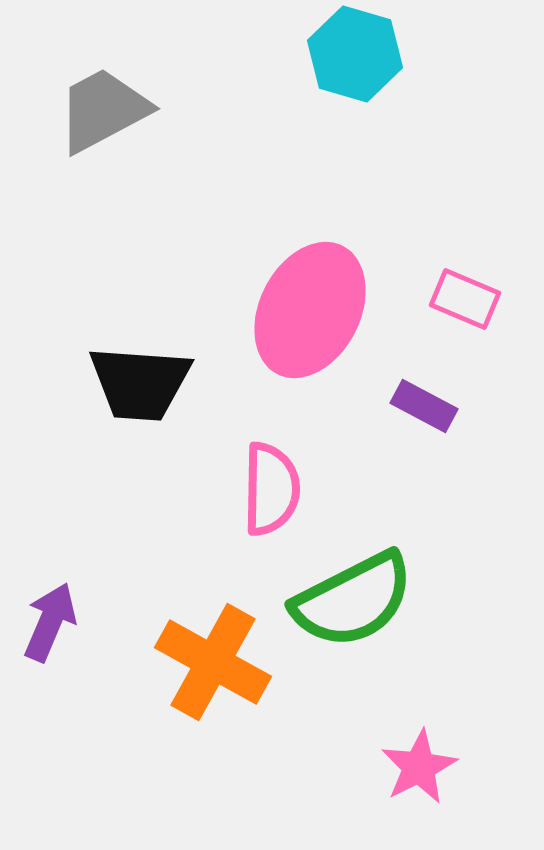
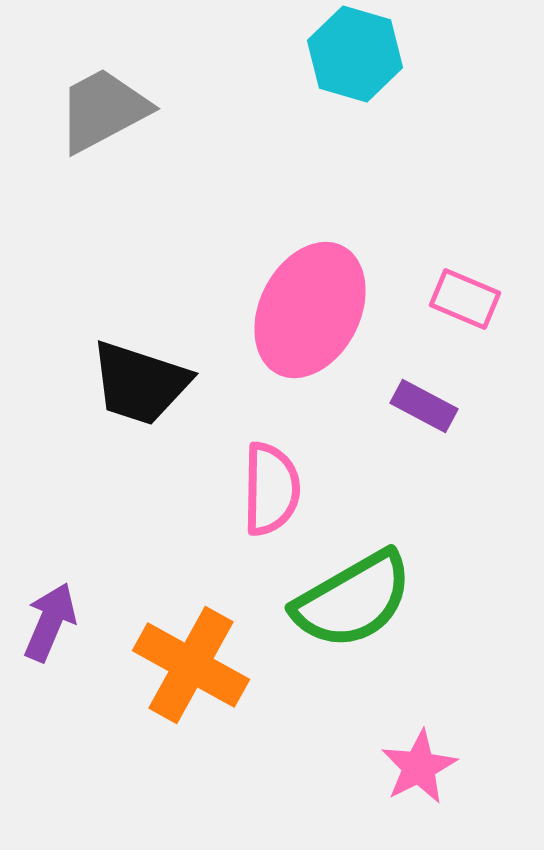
black trapezoid: rotated 14 degrees clockwise
green semicircle: rotated 3 degrees counterclockwise
orange cross: moved 22 px left, 3 px down
